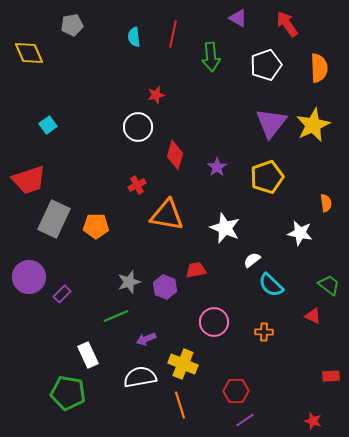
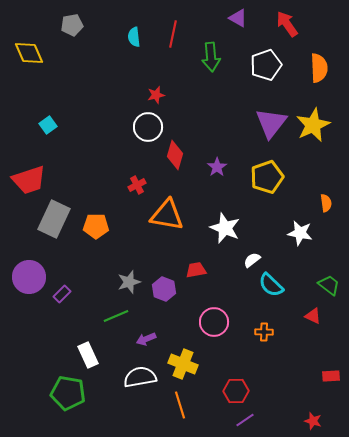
white circle at (138, 127): moved 10 px right
purple hexagon at (165, 287): moved 1 px left, 2 px down
